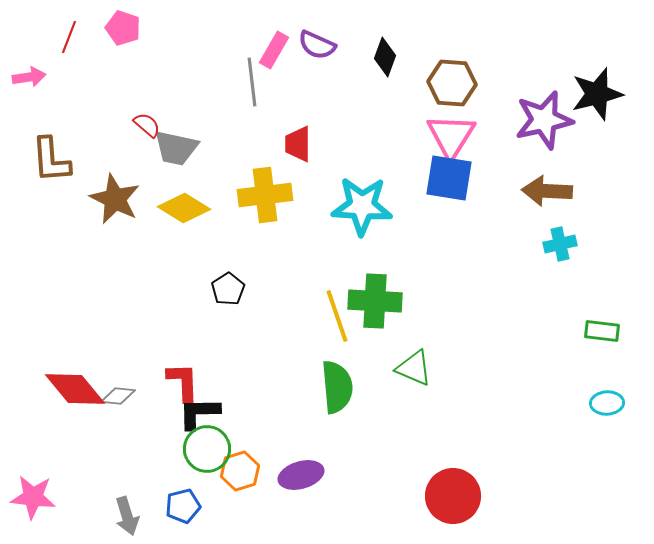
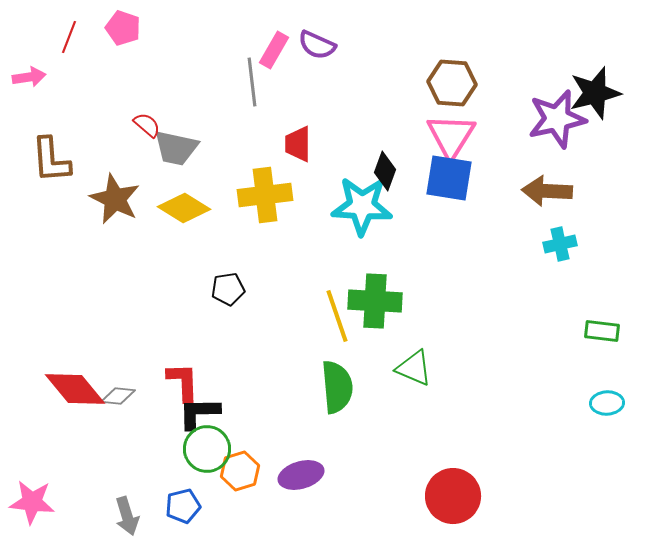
black diamond: moved 114 px down
black star: moved 2 px left, 1 px up
purple star: moved 13 px right, 1 px up
black pentagon: rotated 24 degrees clockwise
pink star: moved 1 px left, 5 px down
